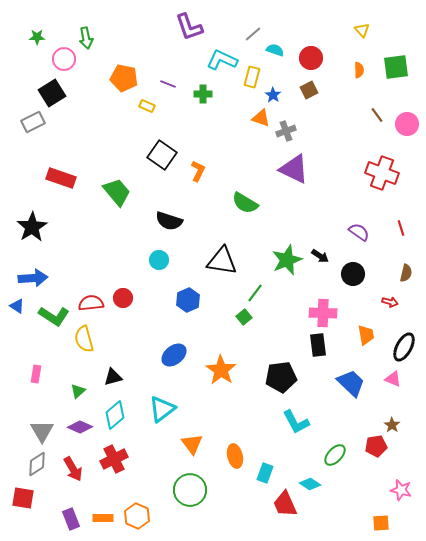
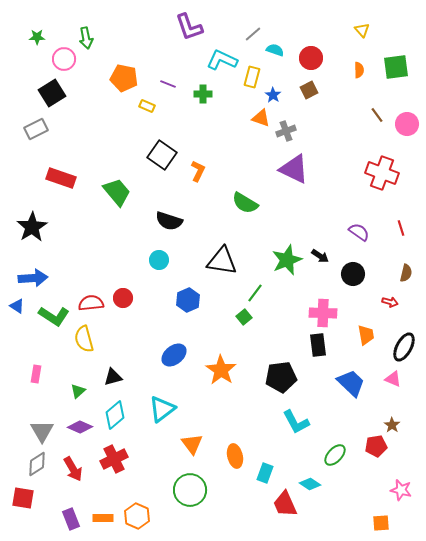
gray rectangle at (33, 122): moved 3 px right, 7 px down
